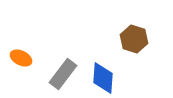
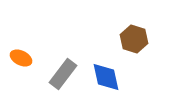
blue diamond: moved 3 px right, 1 px up; rotated 16 degrees counterclockwise
